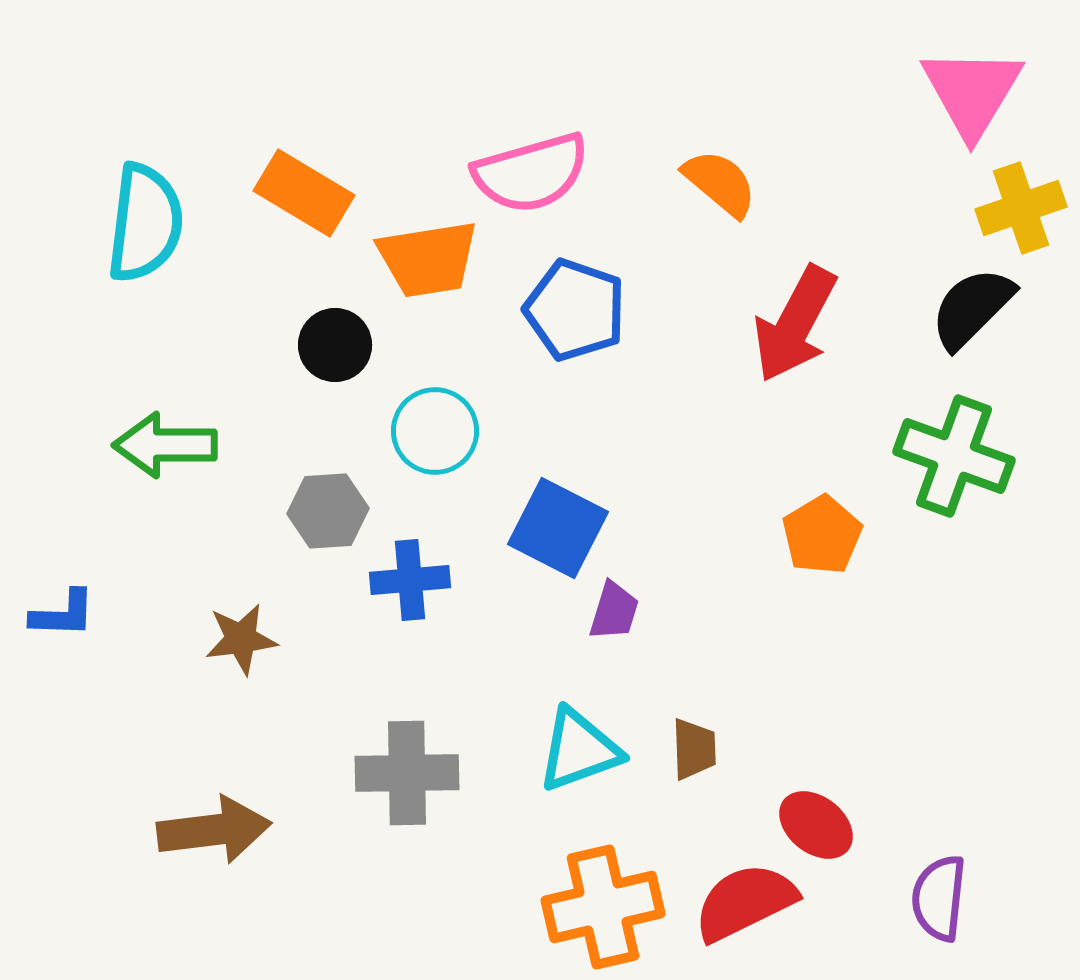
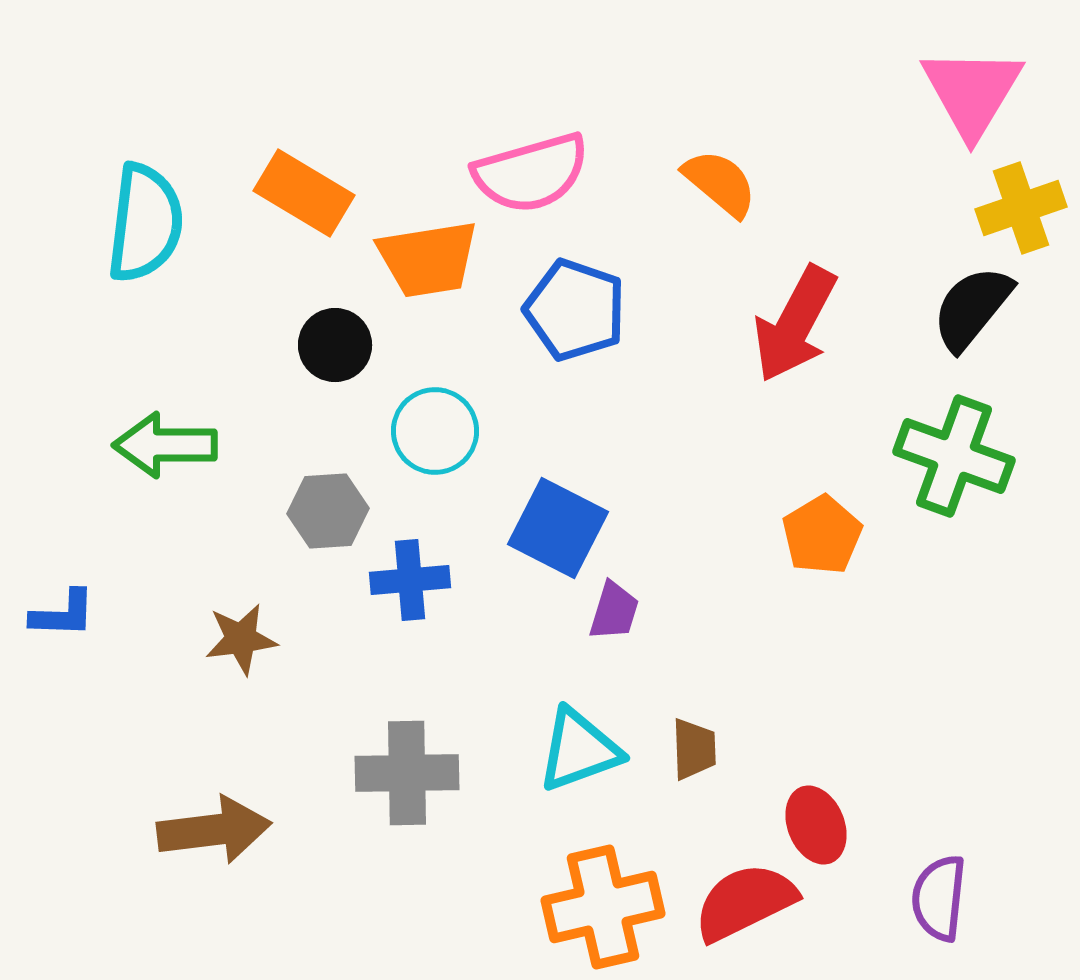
black semicircle: rotated 6 degrees counterclockwise
red ellipse: rotated 30 degrees clockwise
